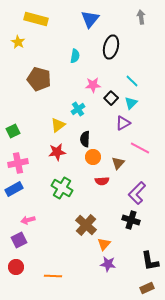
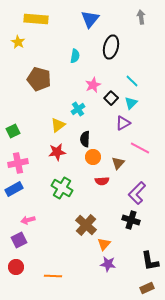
yellow rectangle: rotated 10 degrees counterclockwise
pink star: rotated 21 degrees counterclockwise
